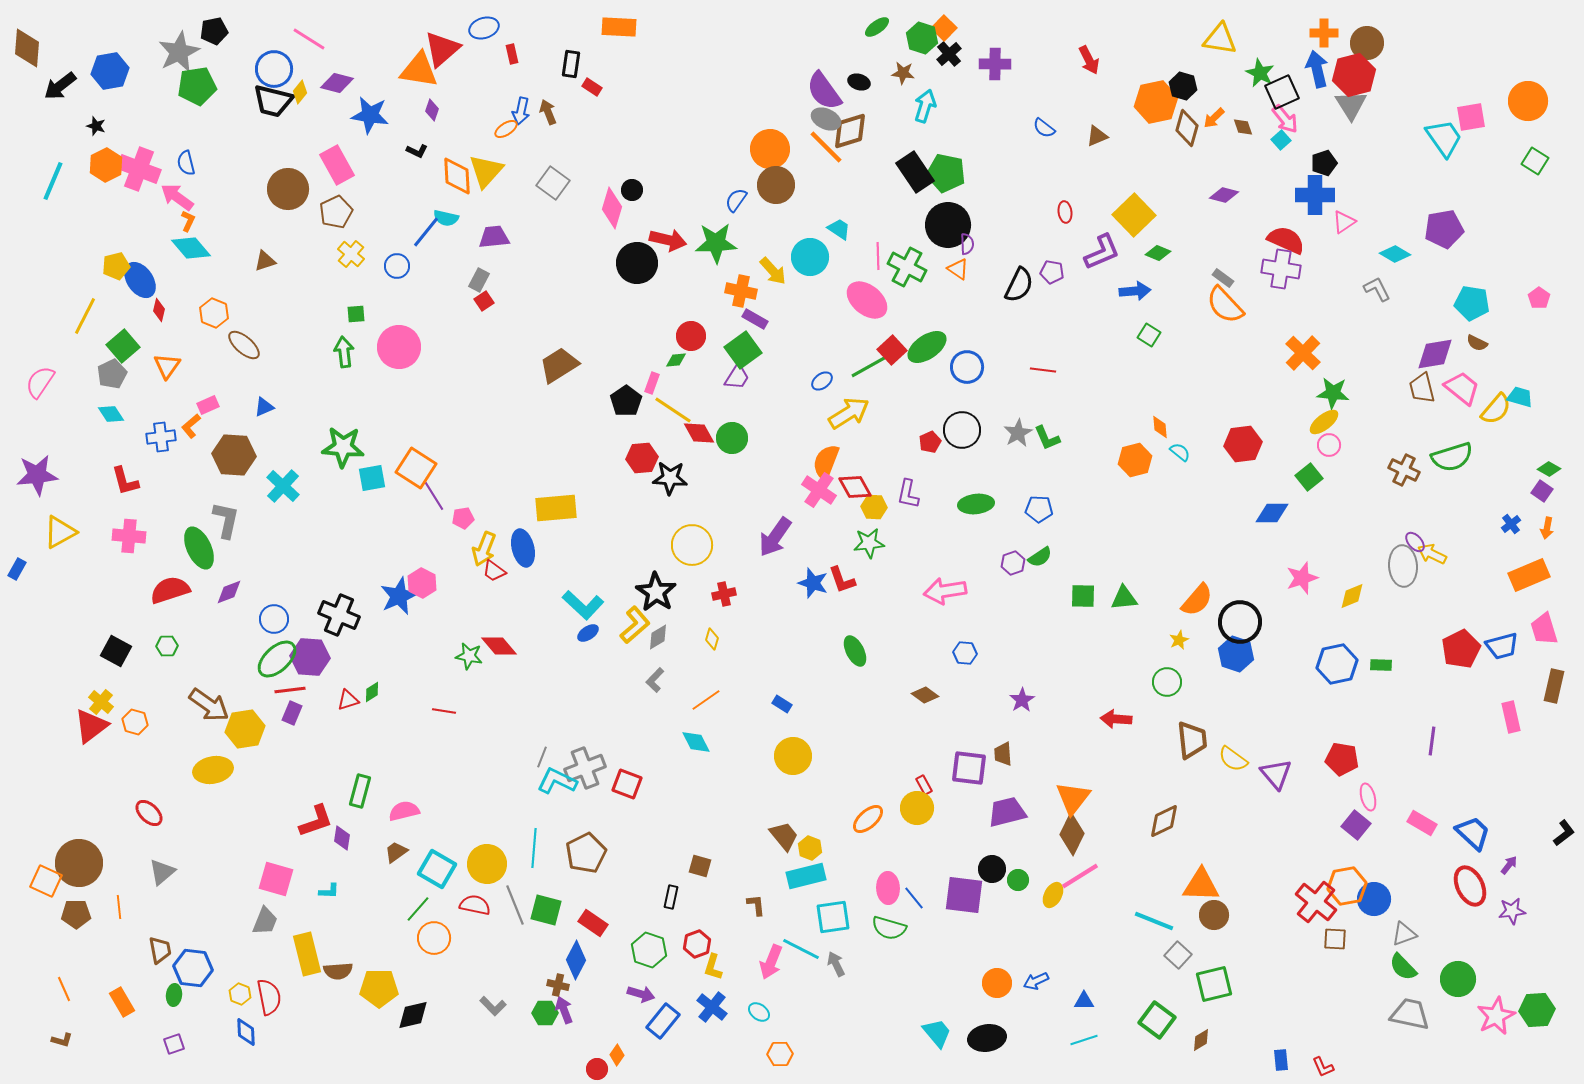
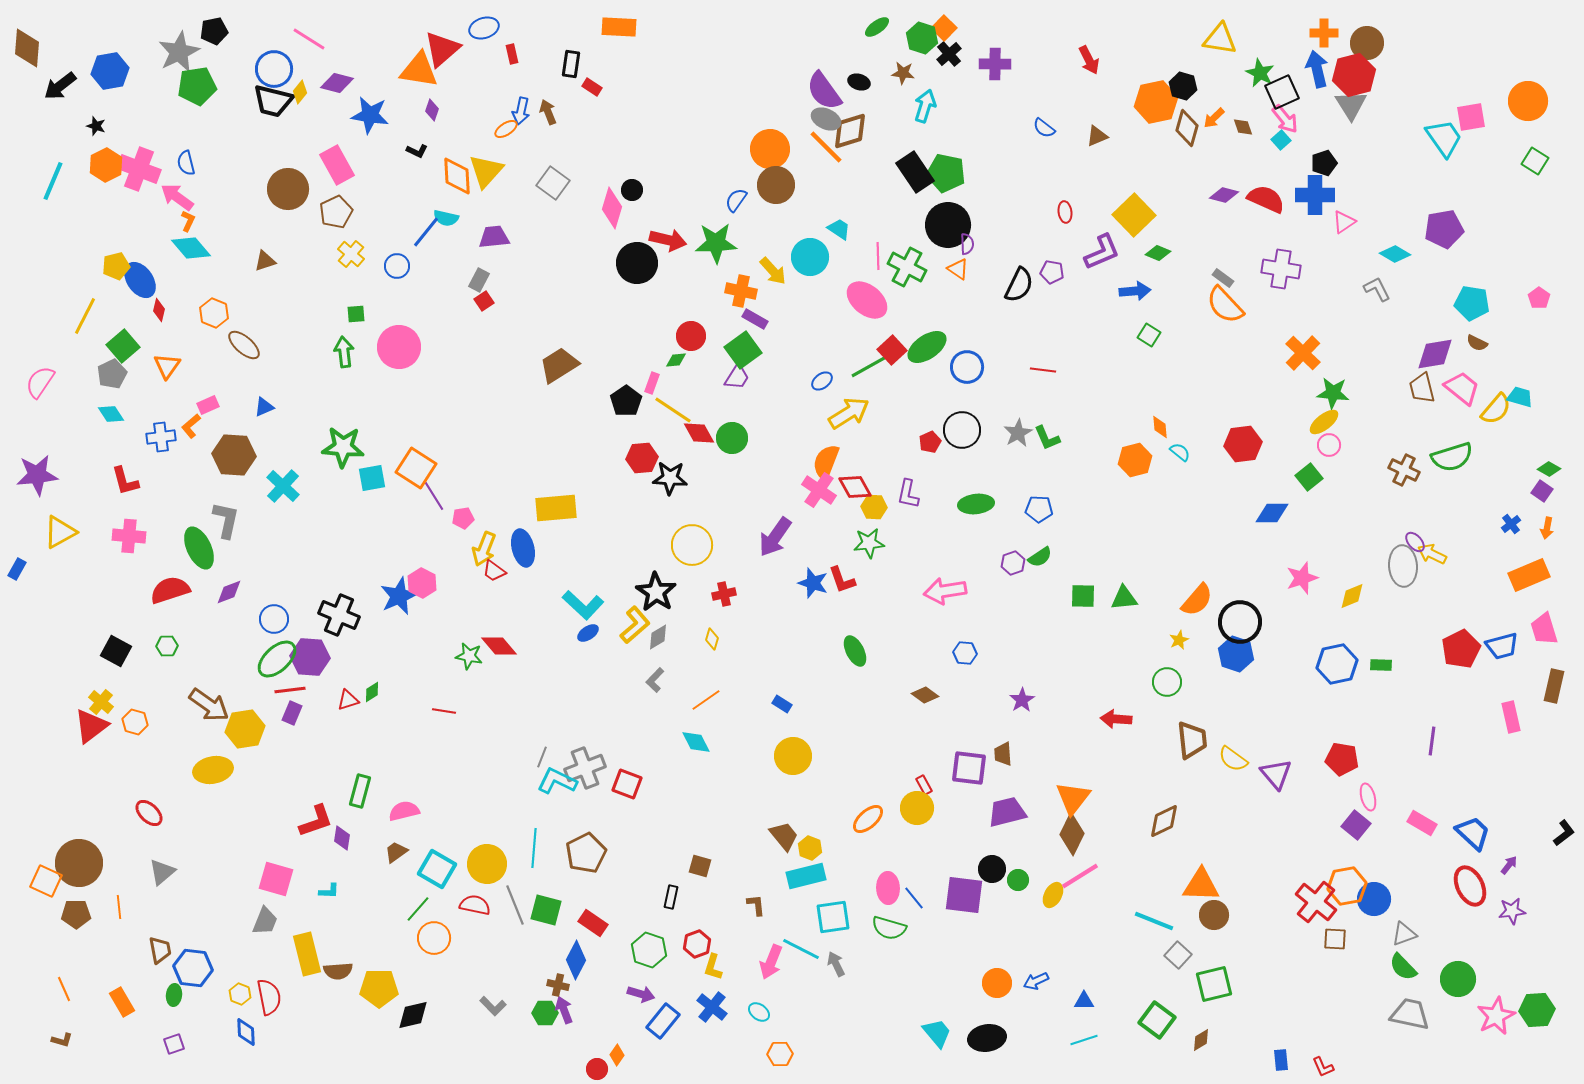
red semicircle at (1286, 240): moved 20 px left, 41 px up
